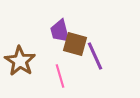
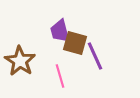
brown square: moved 1 px up
